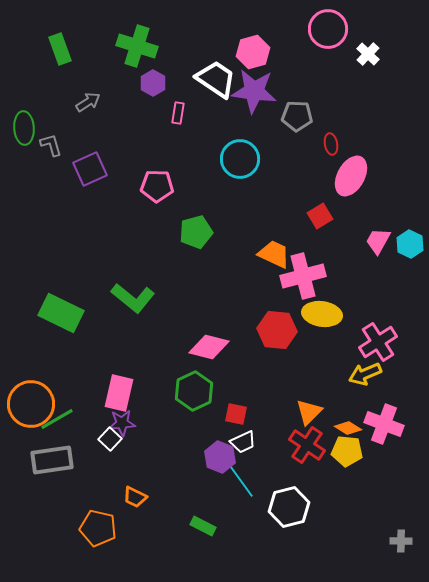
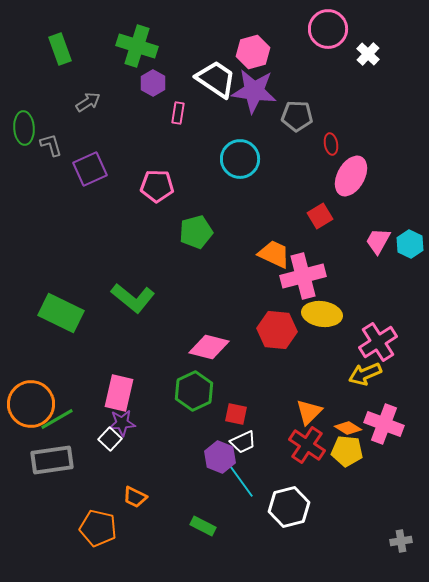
gray cross at (401, 541): rotated 10 degrees counterclockwise
